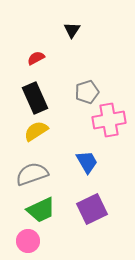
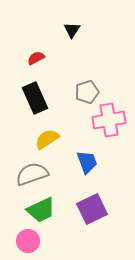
yellow semicircle: moved 11 px right, 8 px down
blue trapezoid: rotated 10 degrees clockwise
